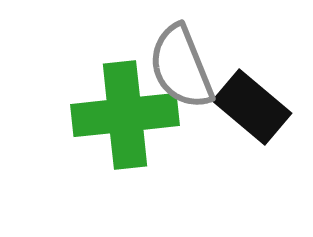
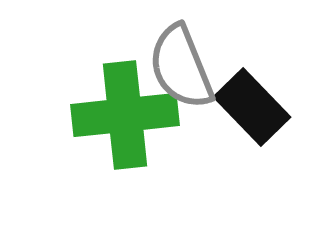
black rectangle: rotated 6 degrees clockwise
